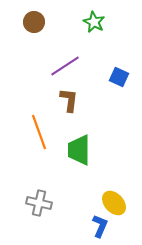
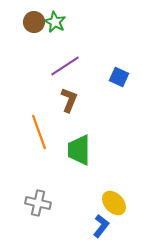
green star: moved 39 px left
brown L-shape: rotated 15 degrees clockwise
gray cross: moved 1 px left
blue L-shape: moved 1 px right; rotated 15 degrees clockwise
